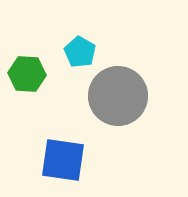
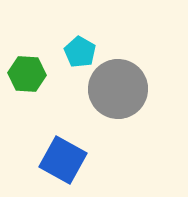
gray circle: moved 7 px up
blue square: rotated 21 degrees clockwise
